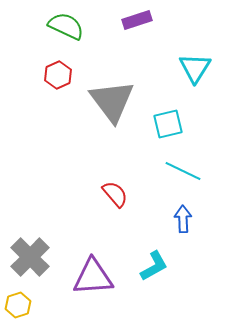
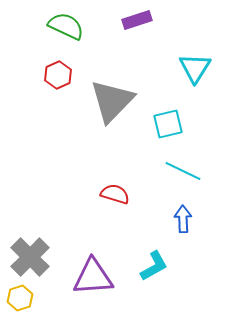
gray triangle: rotated 21 degrees clockwise
red semicircle: rotated 32 degrees counterclockwise
yellow hexagon: moved 2 px right, 7 px up
